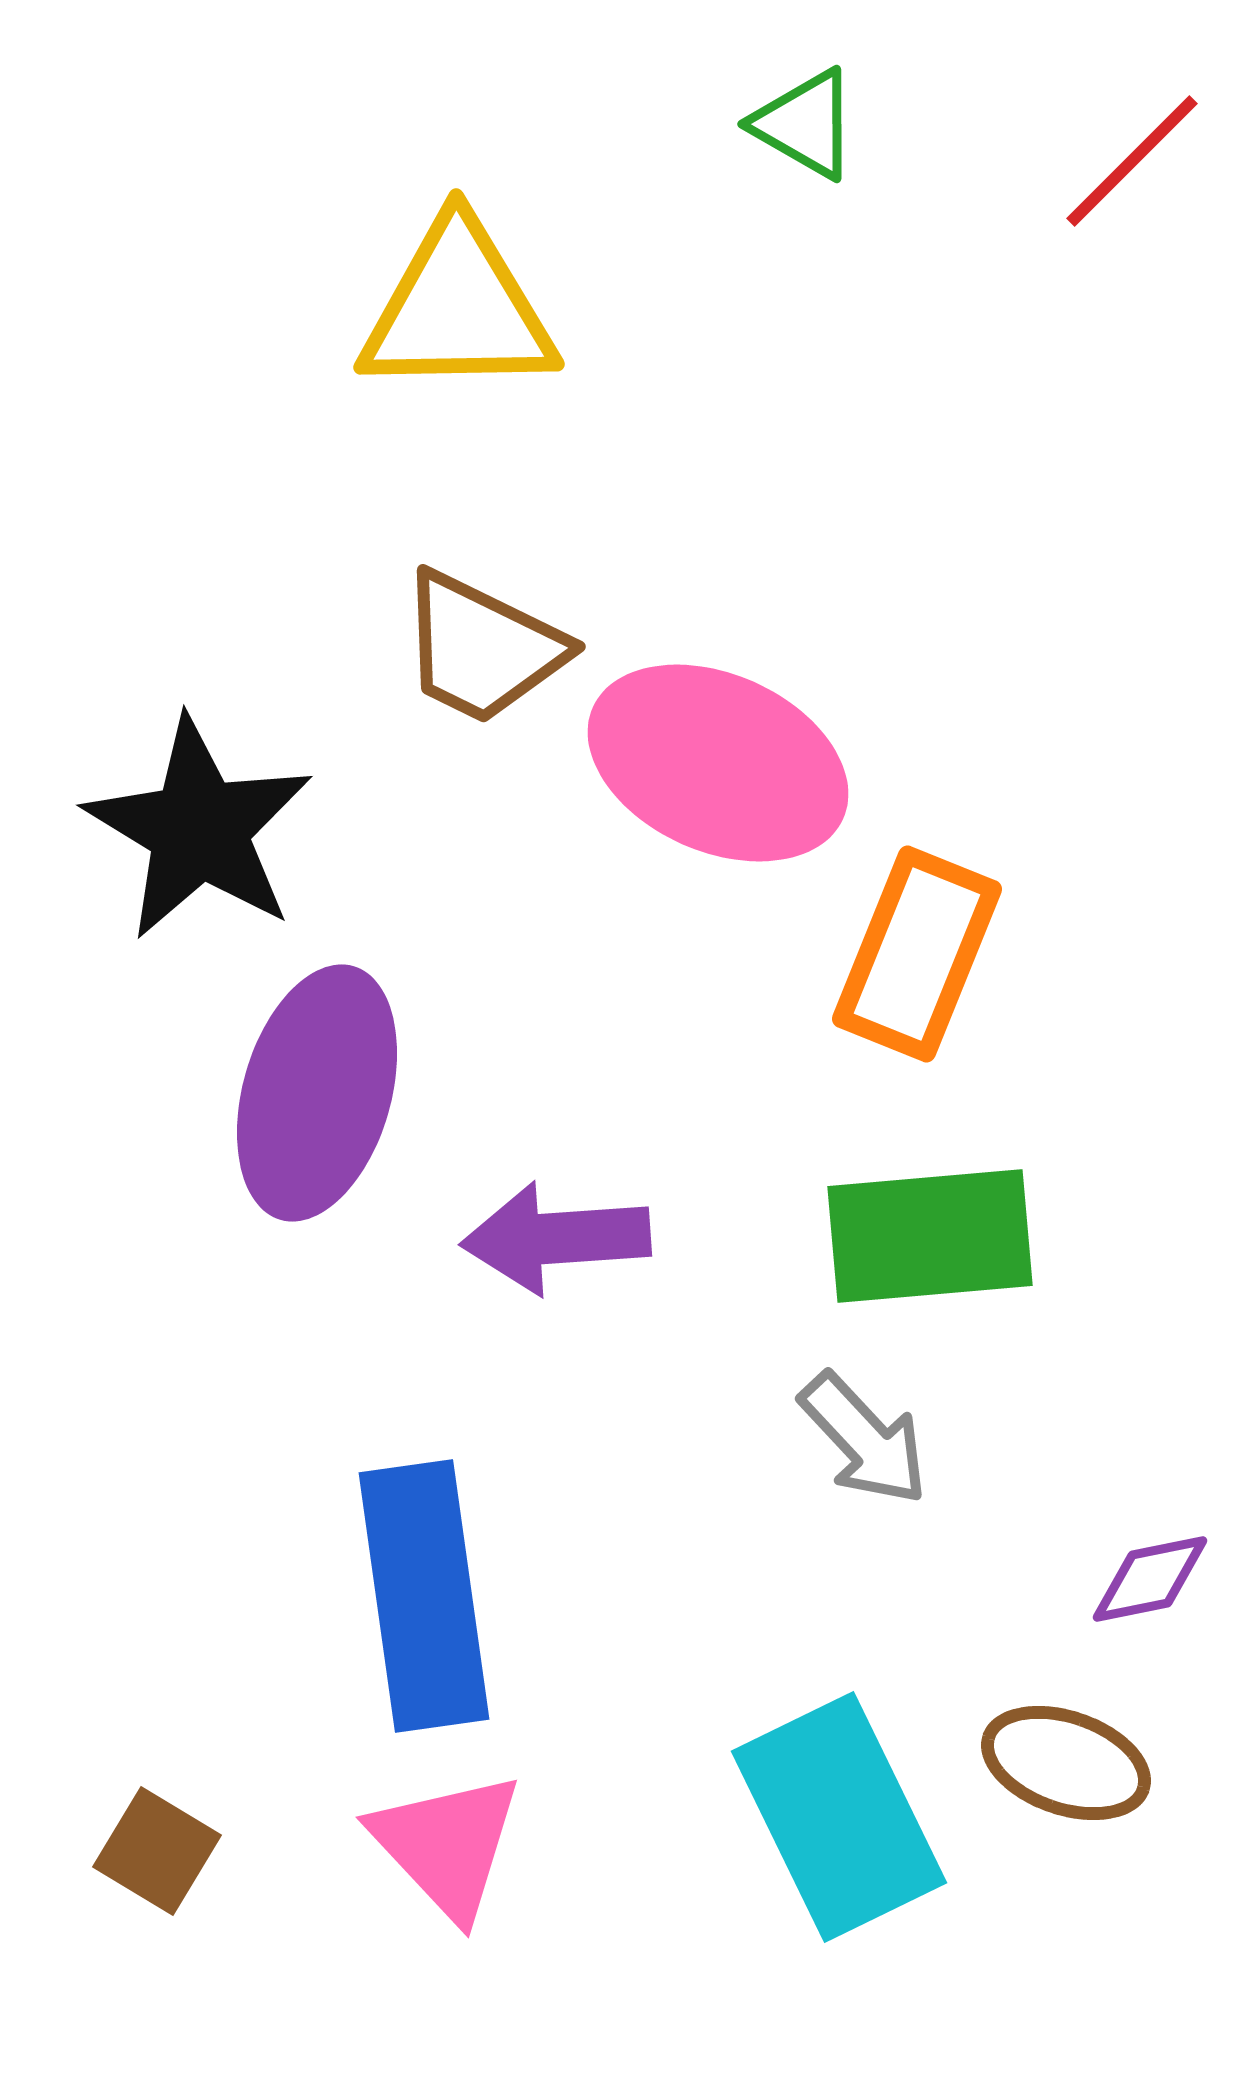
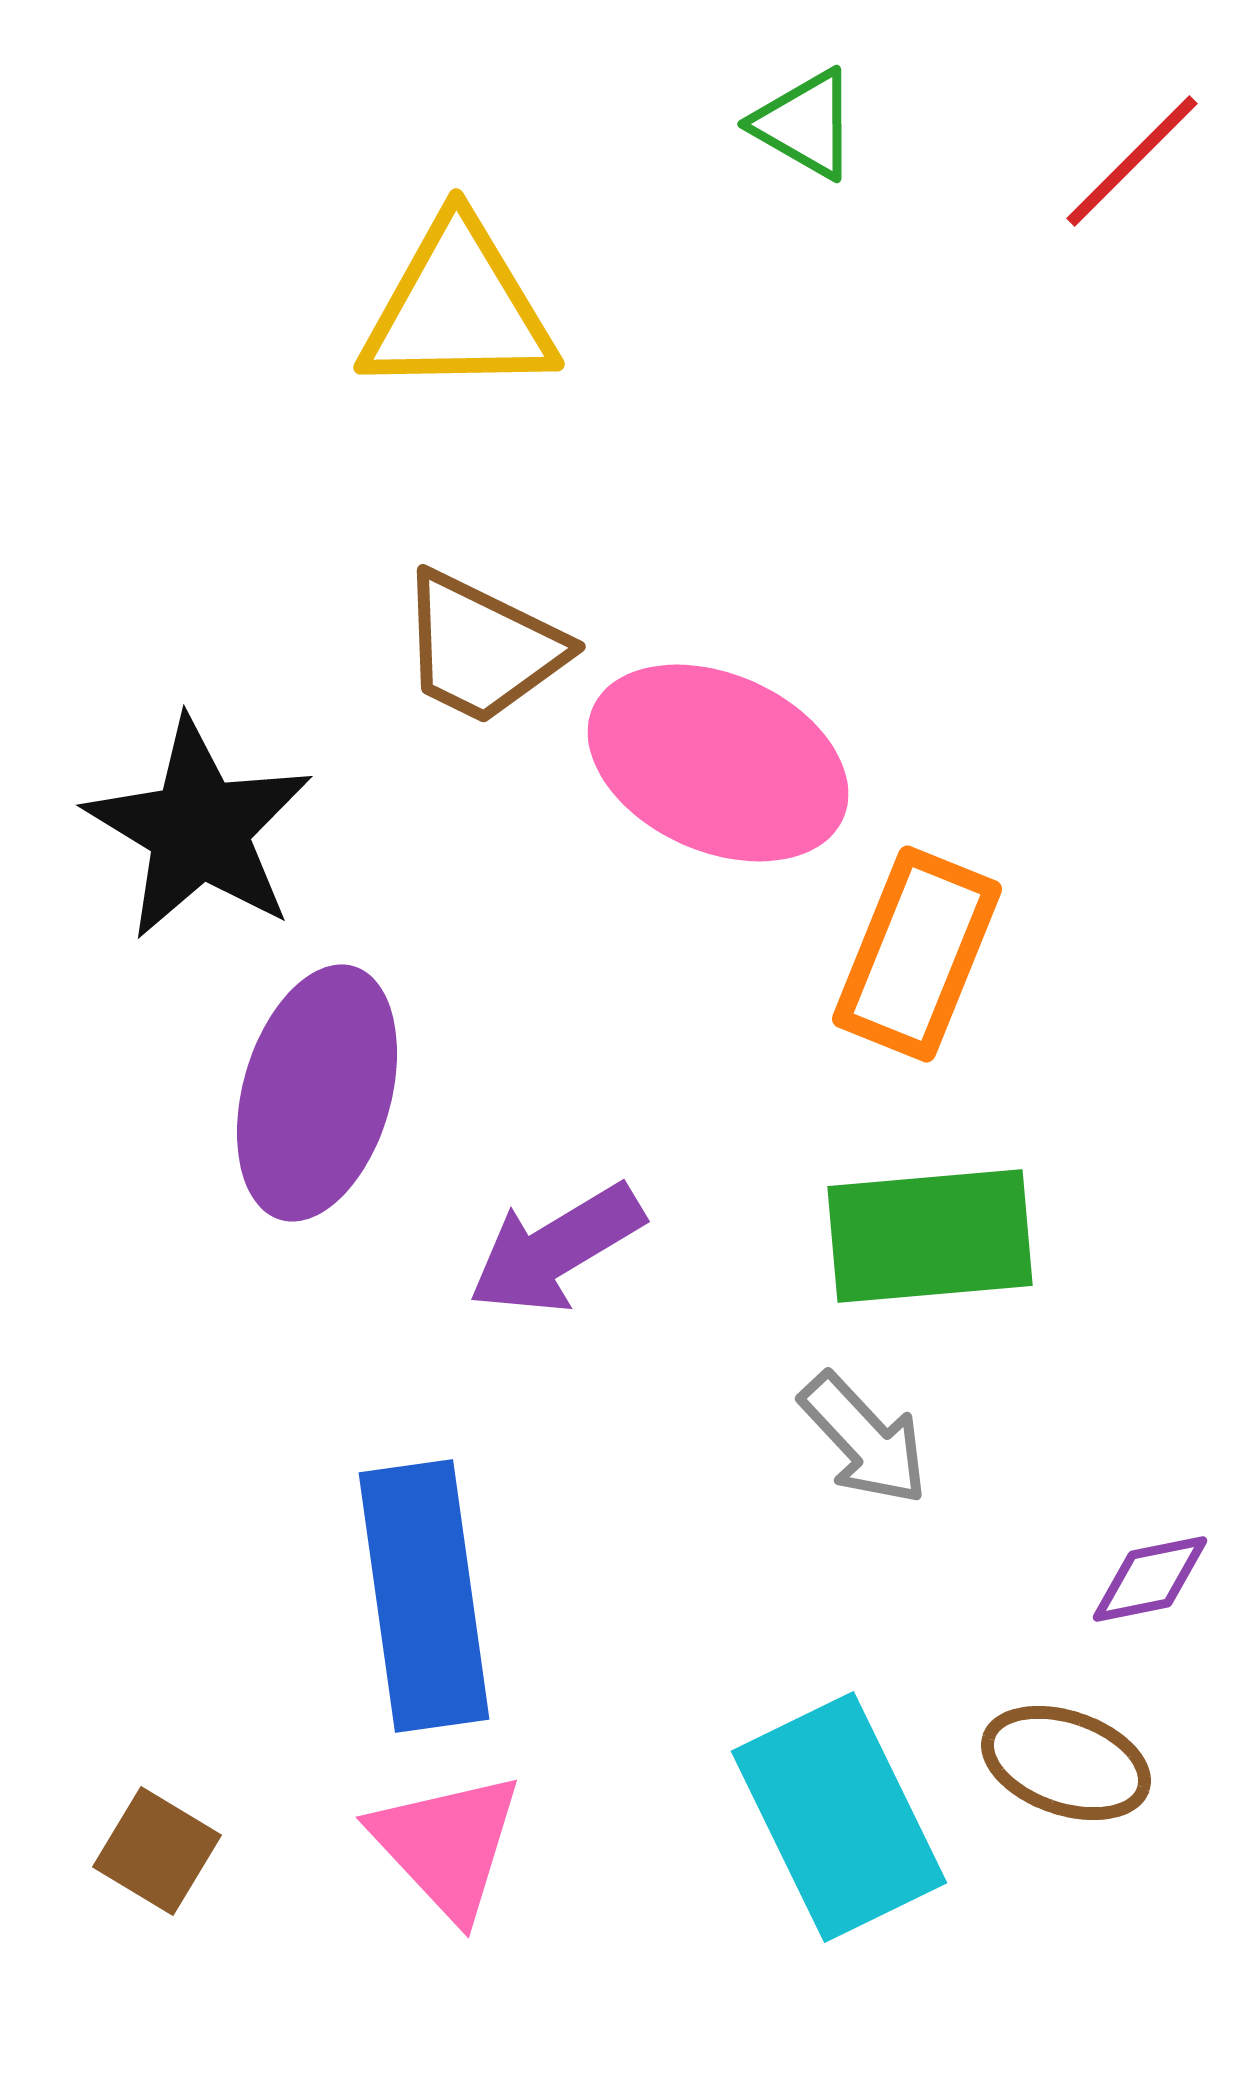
purple arrow: moved 11 px down; rotated 27 degrees counterclockwise
